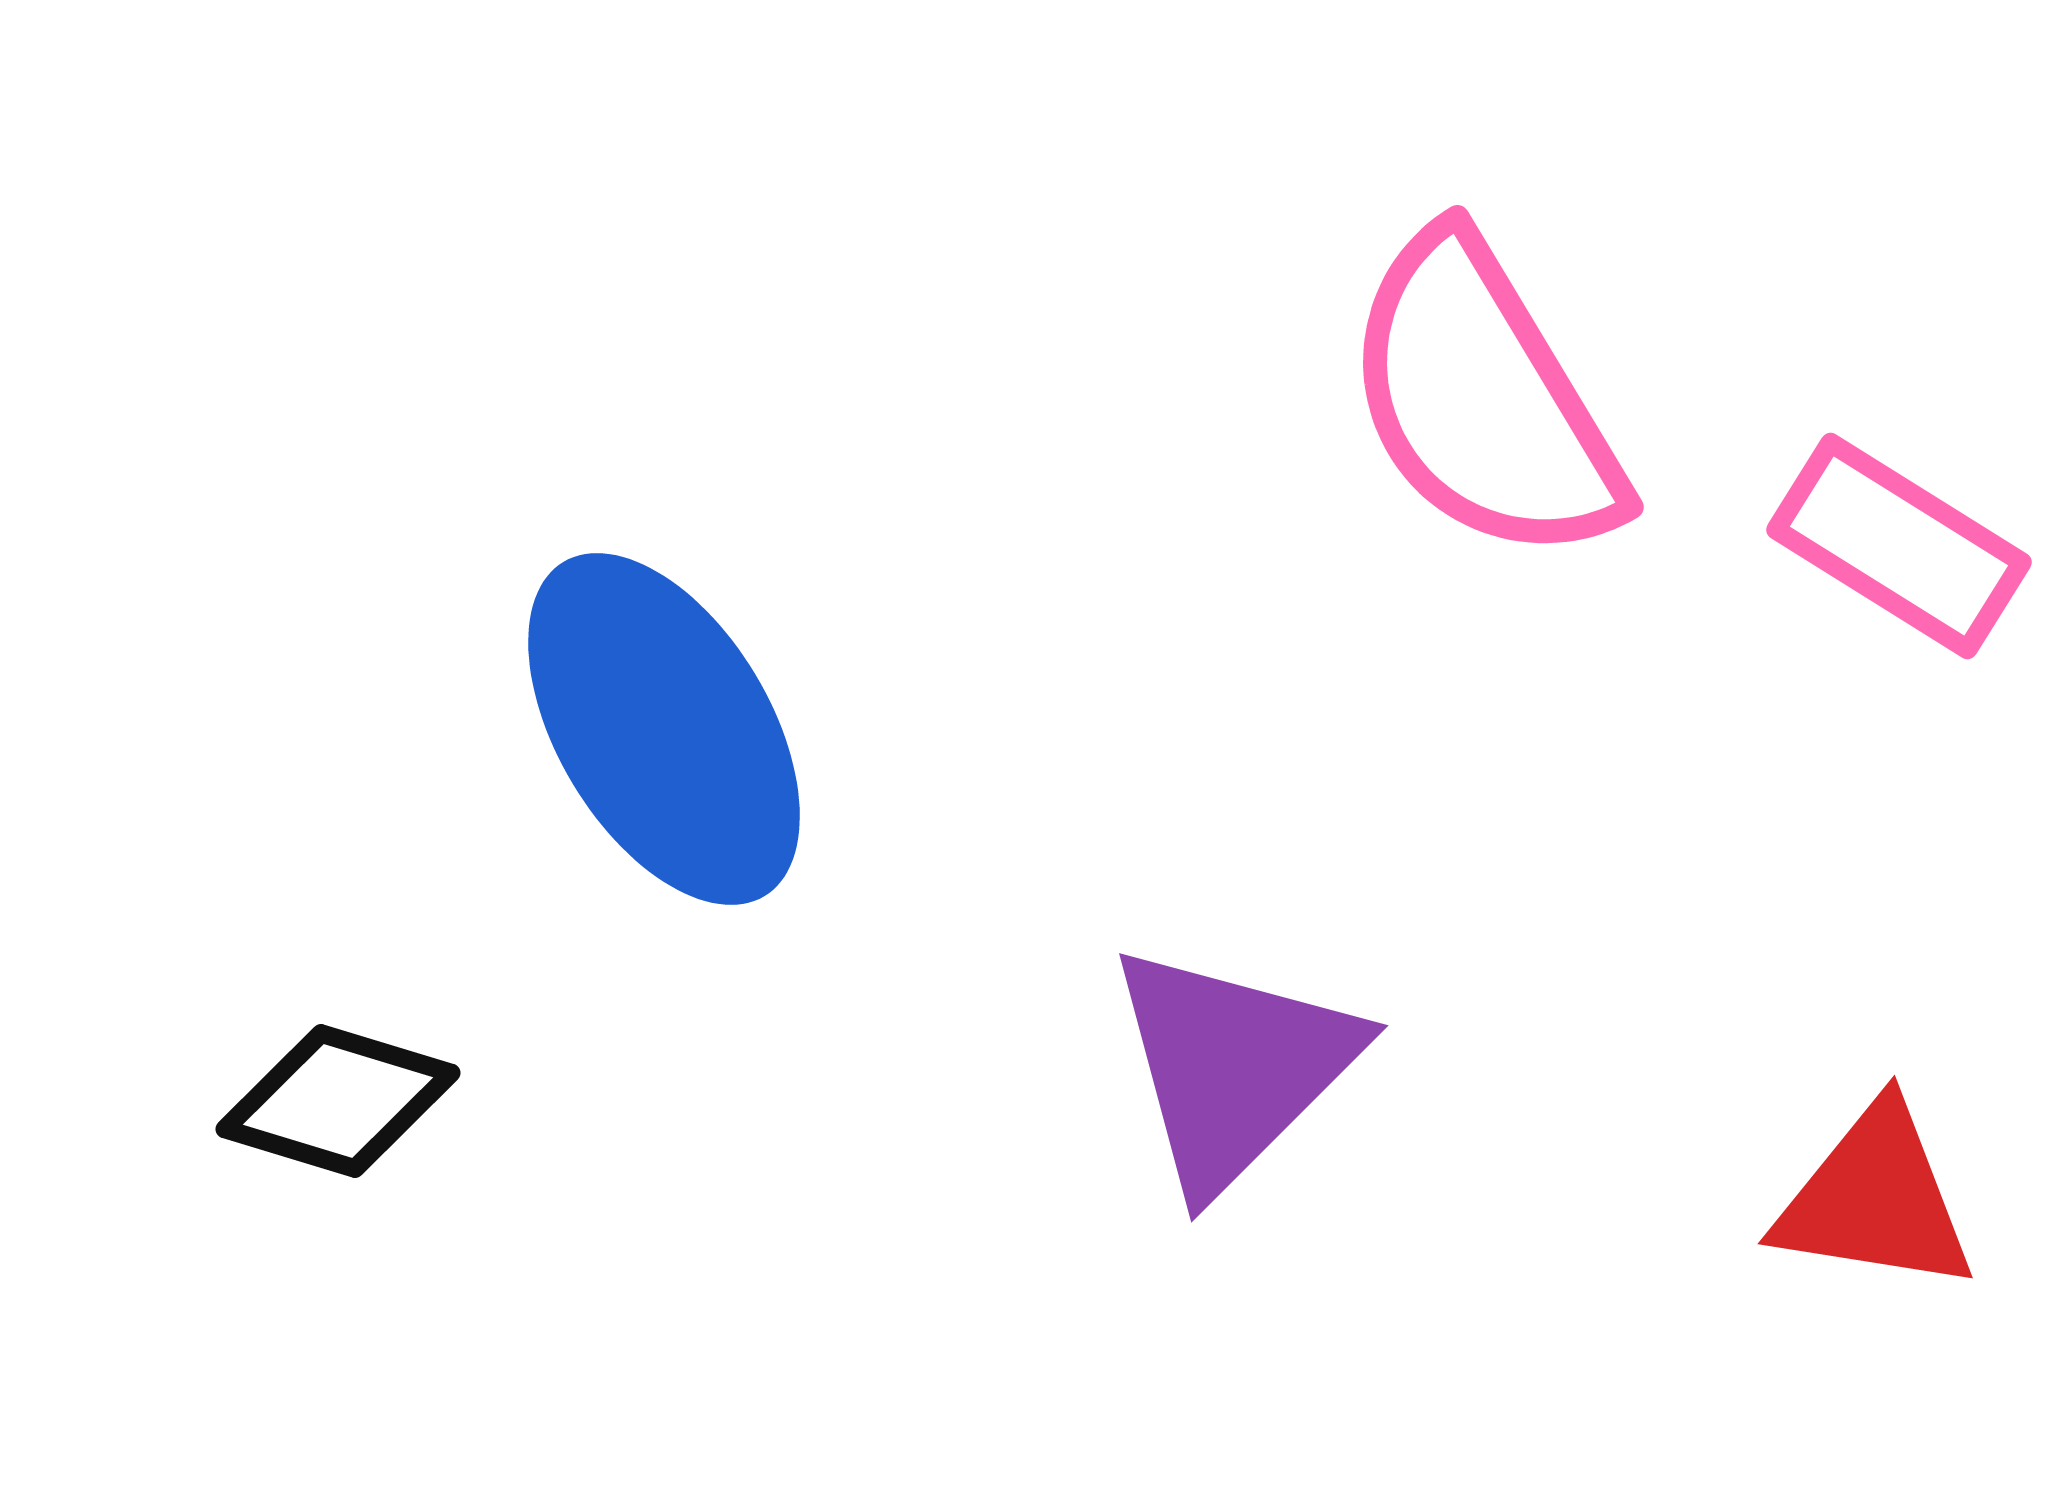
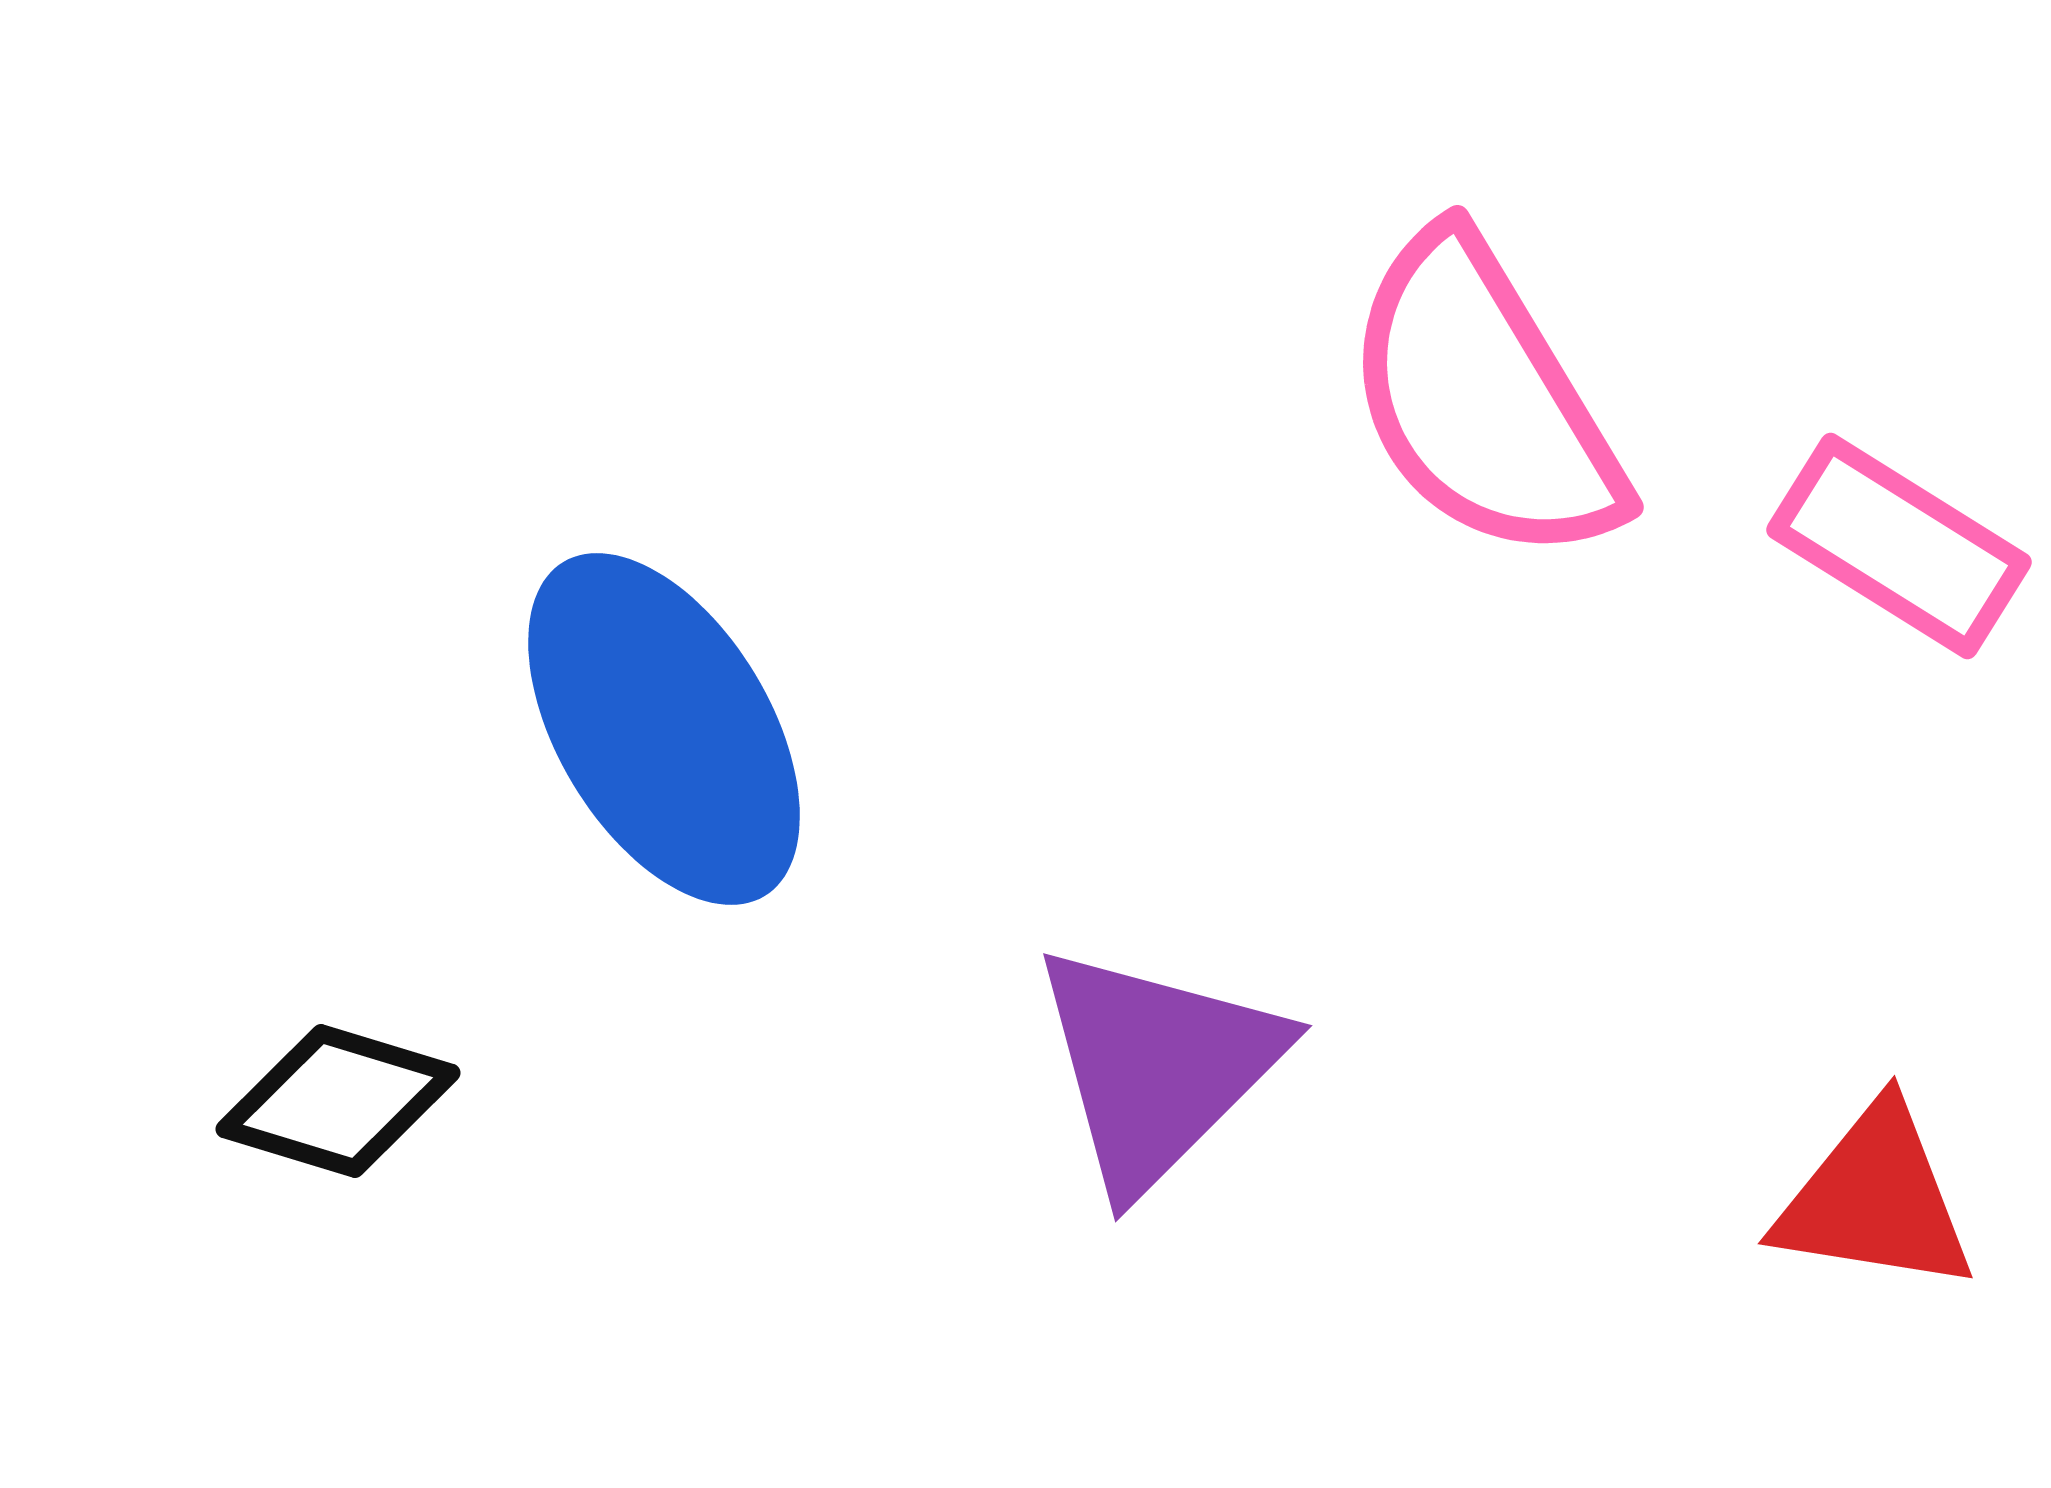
purple triangle: moved 76 px left
